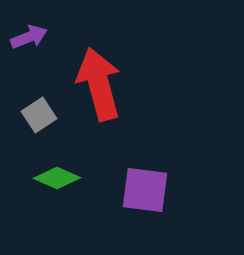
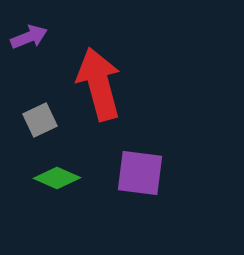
gray square: moved 1 px right, 5 px down; rotated 8 degrees clockwise
purple square: moved 5 px left, 17 px up
